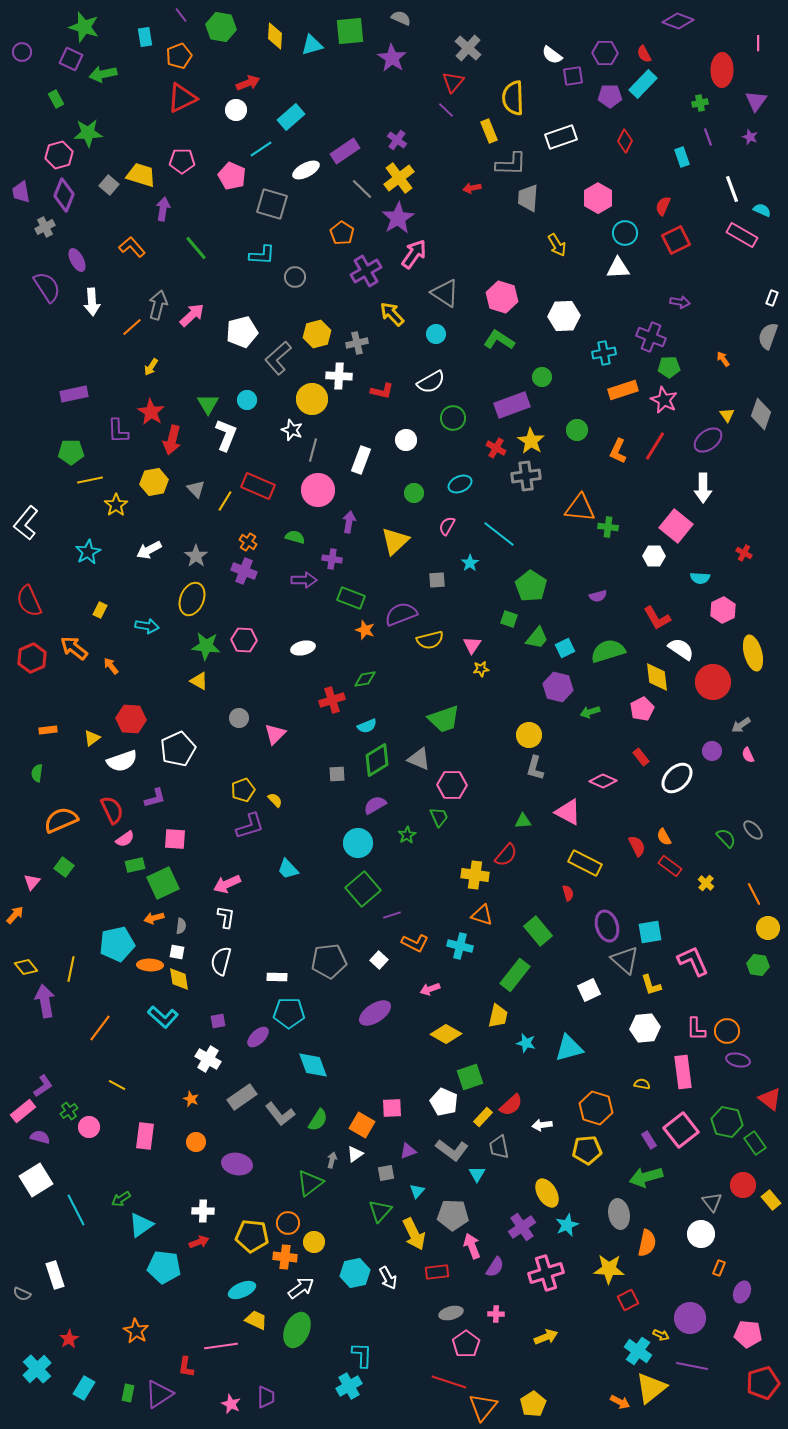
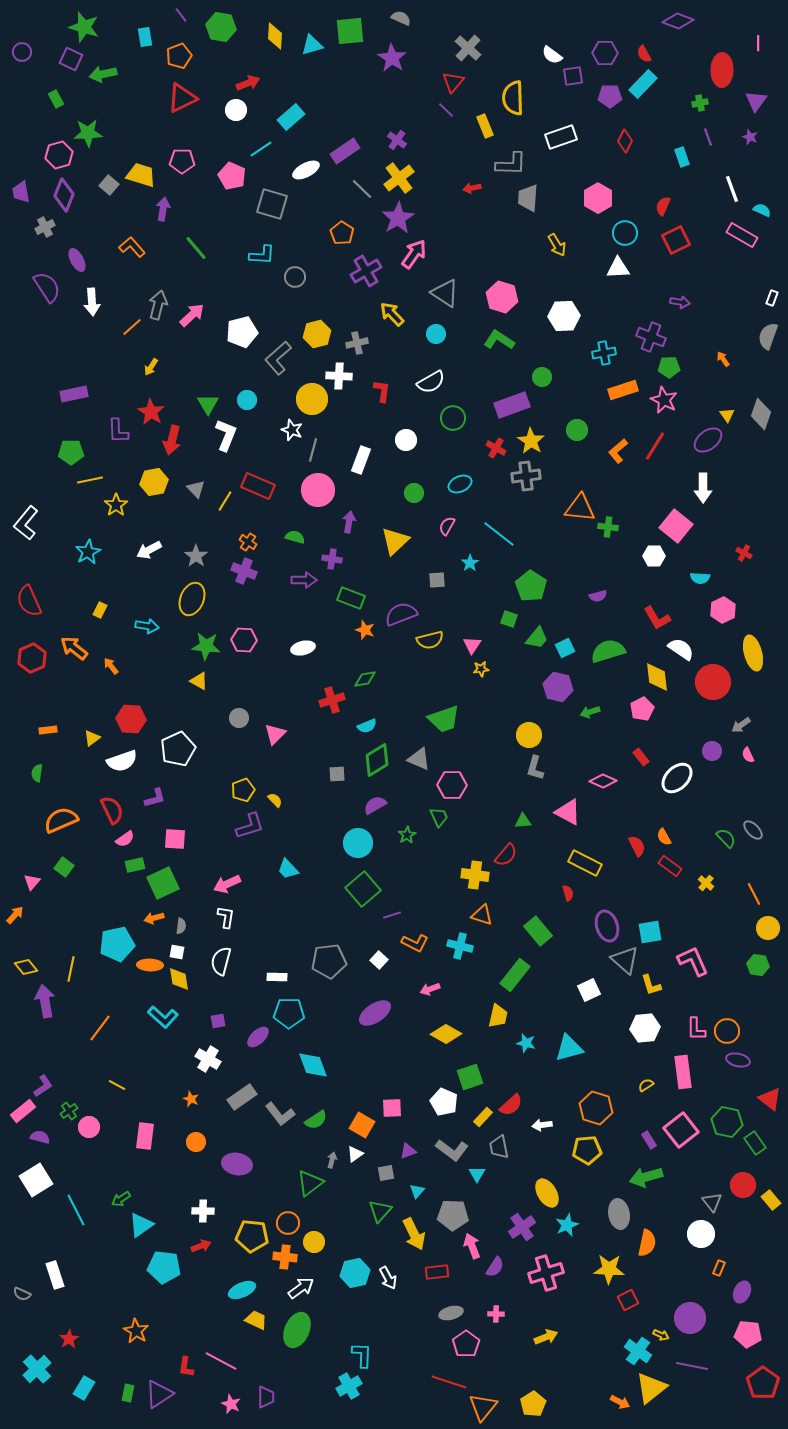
yellow rectangle at (489, 131): moved 4 px left, 5 px up
red L-shape at (382, 391): rotated 95 degrees counterclockwise
orange L-shape at (618, 451): rotated 25 degrees clockwise
yellow semicircle at (642, 1084): moved 4 px right, 1 px down; rotated 42 degrees counterclockwise
green semicircle at (318, 1120): moved 2 px left; rotated 25 degrees clockwise
red arrow at (199, 1242): moved 2 px right, 4 px down
pink line at (221, 1346): moved 15 px down; rotated 36 degrees clockwise
red pentagon at (763, 1383): rotated 20 degrees counterclockwise
